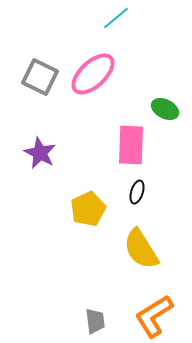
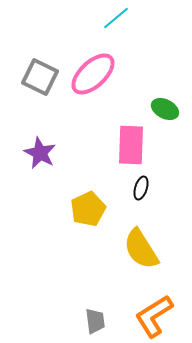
black ellipse: moved 4 px right, 4 px up
